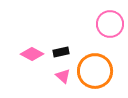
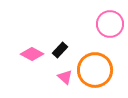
black rectangle: moved 1 px left, 2 px up; rotated 35 degrees counterclockwise
orange circle: moved 1 px up
pink triangle: moved 2 px right, 1 px down
